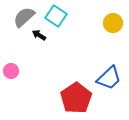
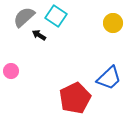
red pentagon: moved 1 px left; rotated 8 degrees clockwise
